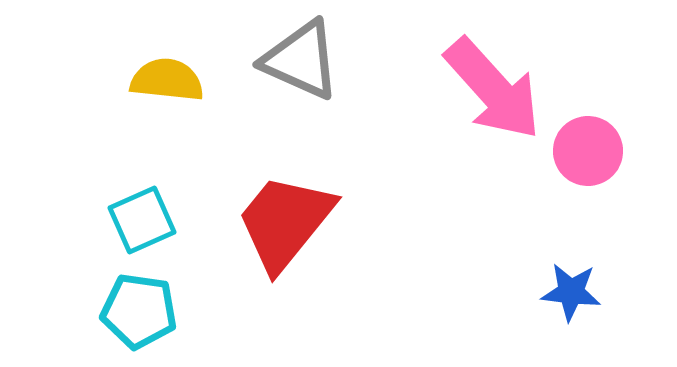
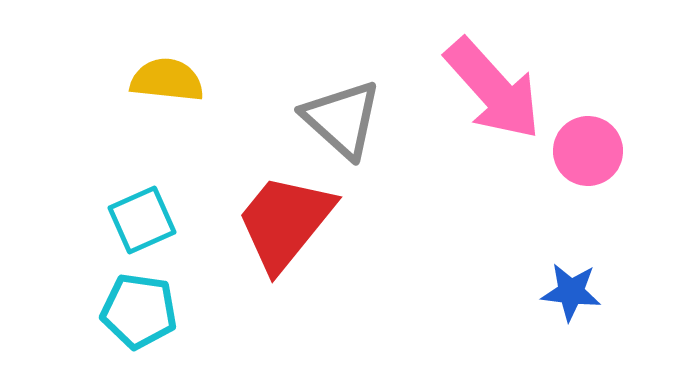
gray triangle: moved 41 px right, 59 px down; rotated 18 degrees clockwise
